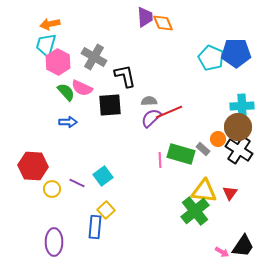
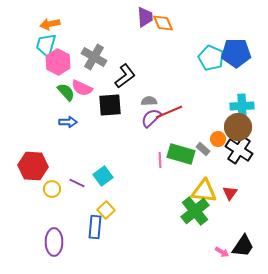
black L-shape: rotated 65 degrees clockwise
